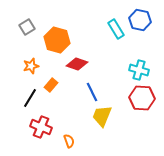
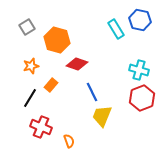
red hexagon: rotated 25 degrees counterclockwise
